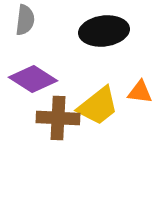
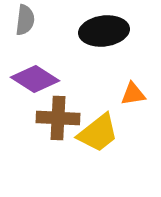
purple diamond: moved 2 px right
orange triangle: moved 7 px left, 2 px down; rotated 16 degrees counterclockwise
yellow trapezoid: moved 27 px down
